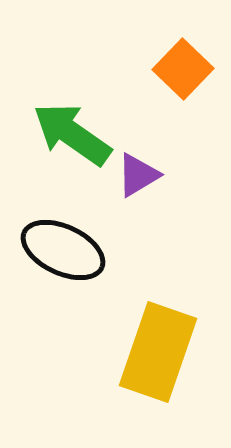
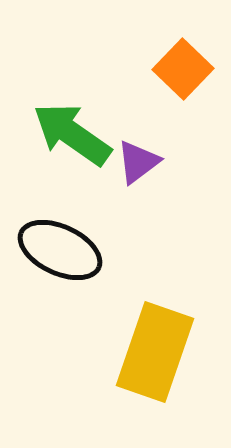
purple triangle: moved 13 px up; rotated 6 degrees counterclockwise
black ellipse: moved 3 px left
yellow rectangle: moved 3 px left
